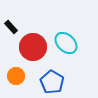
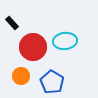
black rectangle: moved 1 px right, 4 px up
cyan ellipse: moved 1 px left, 2 px up; rotated 50 degrees counterclockwise
orange circle: moved 5 px right
